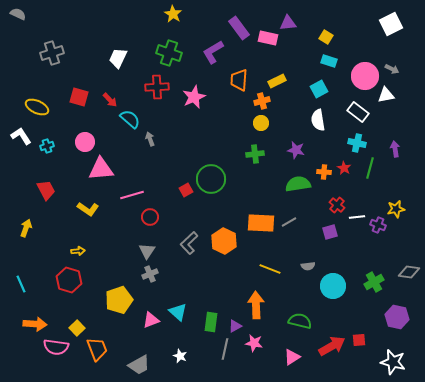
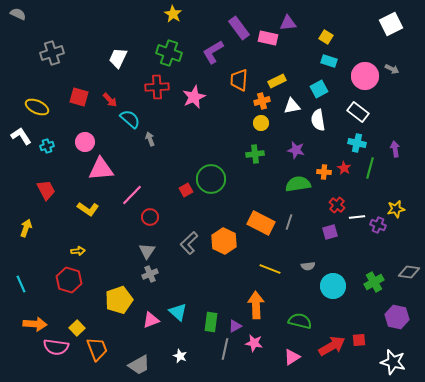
white triangle at (386, 95): moved 94 px left, 11 px down
pink line at (132, 195): rotated 30 degrees counterclockwise
gray line at (289, 222): rotated 42 degrees counterclockwise
orange rectangle at (261, 223): rotated 24 degrees clockwise
